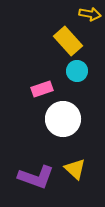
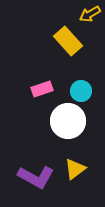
yellow arrow: rotated 140 degrees clockwise
cyan circle: moved 4 px right, 20 px down
white circle: moved 5 px right, 2 px down
yellow triangle: rotated 40 degrees clockwise
purple L-shape: rotated 9 degrees clockwise
